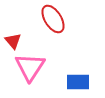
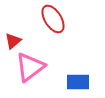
red triangle: rotated 30 degrees clockwise
pink triangle: rotated 20 degrees clockwise
